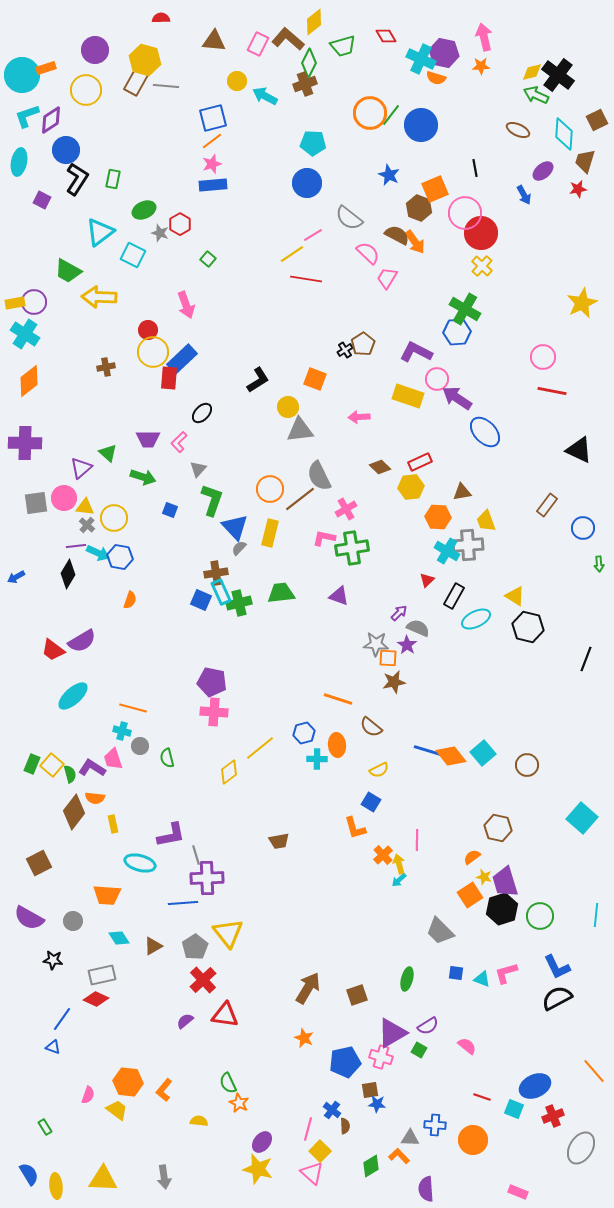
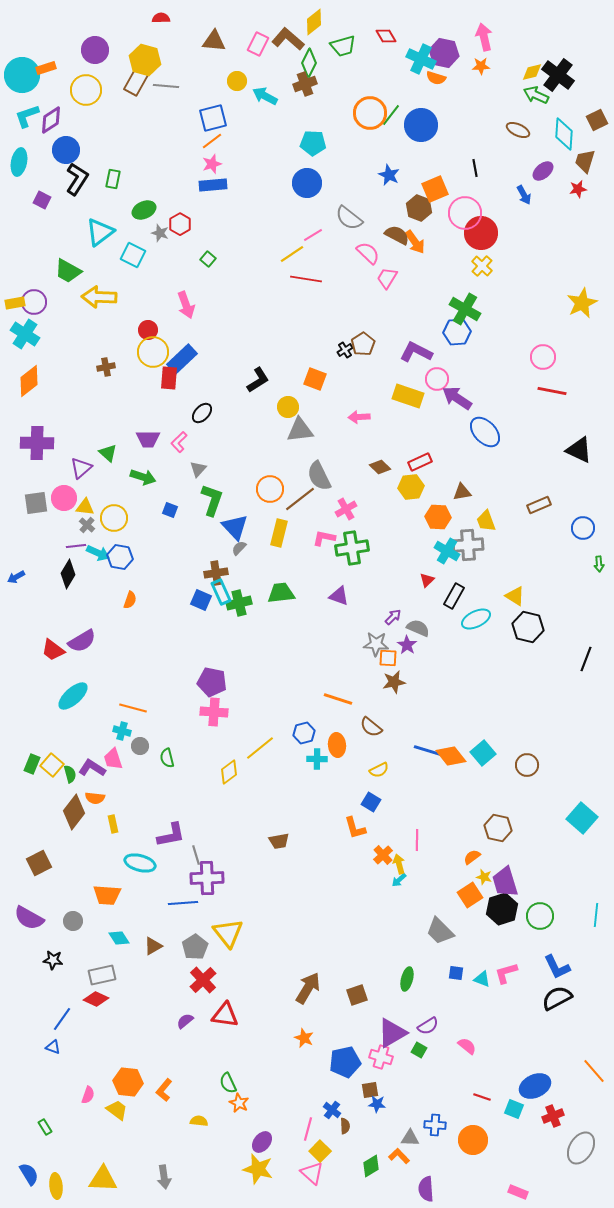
purple cross at (25, 443): moved 12 px right
brown rectangle at (547, 505): moved 8 px left; rotated 30 degrees clockwise
yellow rectangle at (270, 533): moved 9 px right
purple arrow at (399, 613): moved 6 px left, 4 px down
